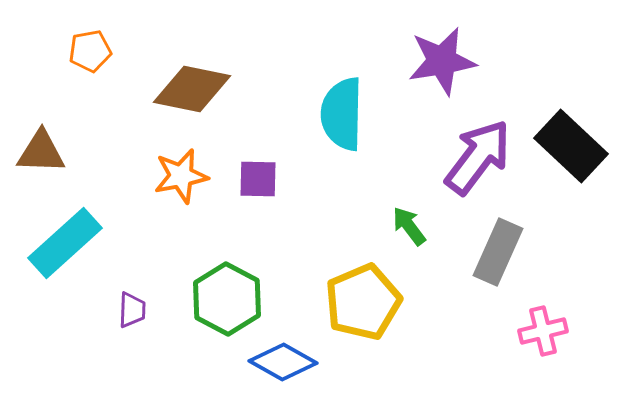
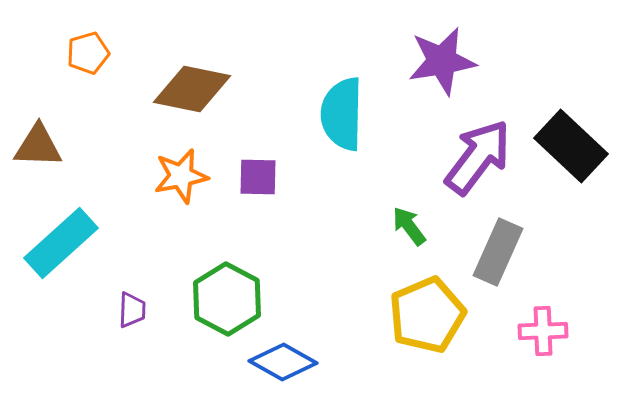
orange pentagon: moved 2 px left, 2 px down; rotated 6 degrees counterclockwise
brown triangle: moved 3 px left, 6 px up
purple square: moved 2 px up
cyan rectangle: moved 4 px left
yellow pentagon: moved 64 px right, 13 px down
pink cross: rotated 12 degrees clockwise
